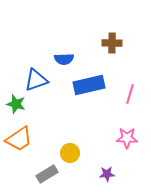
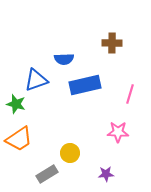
blue rectangle: moved 4 px left
pink star: moved 9 px left, 6 px up
purple star: moved 1 px left
